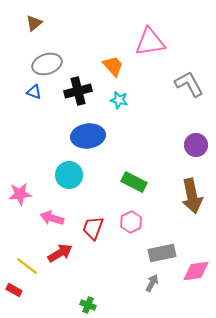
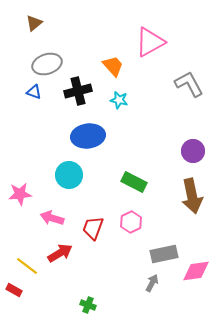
pink triangle: rotated 20 degrees counterclockwise
purple circle: moved 3 px left, 6 px down
gray rectangle: moved 2 px right, 1 px down
